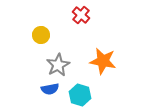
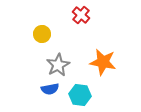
yellow circle: moved 1 px right, 1 px up
orange star: moved 1 px down
cyan hexagon: rotated 10 degrees counterclockwise
